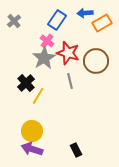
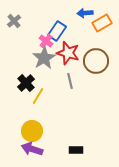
blue rectangle: moved 11 px down
pink cross: moved 1 px left
black rectangle: rotated 64 degrees counterclockwise
